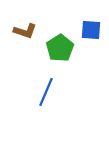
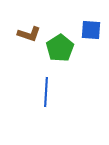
brown L-shape: moved 4 px right, 3 px down
blue line: rotated 20 degrees counterclockwise
